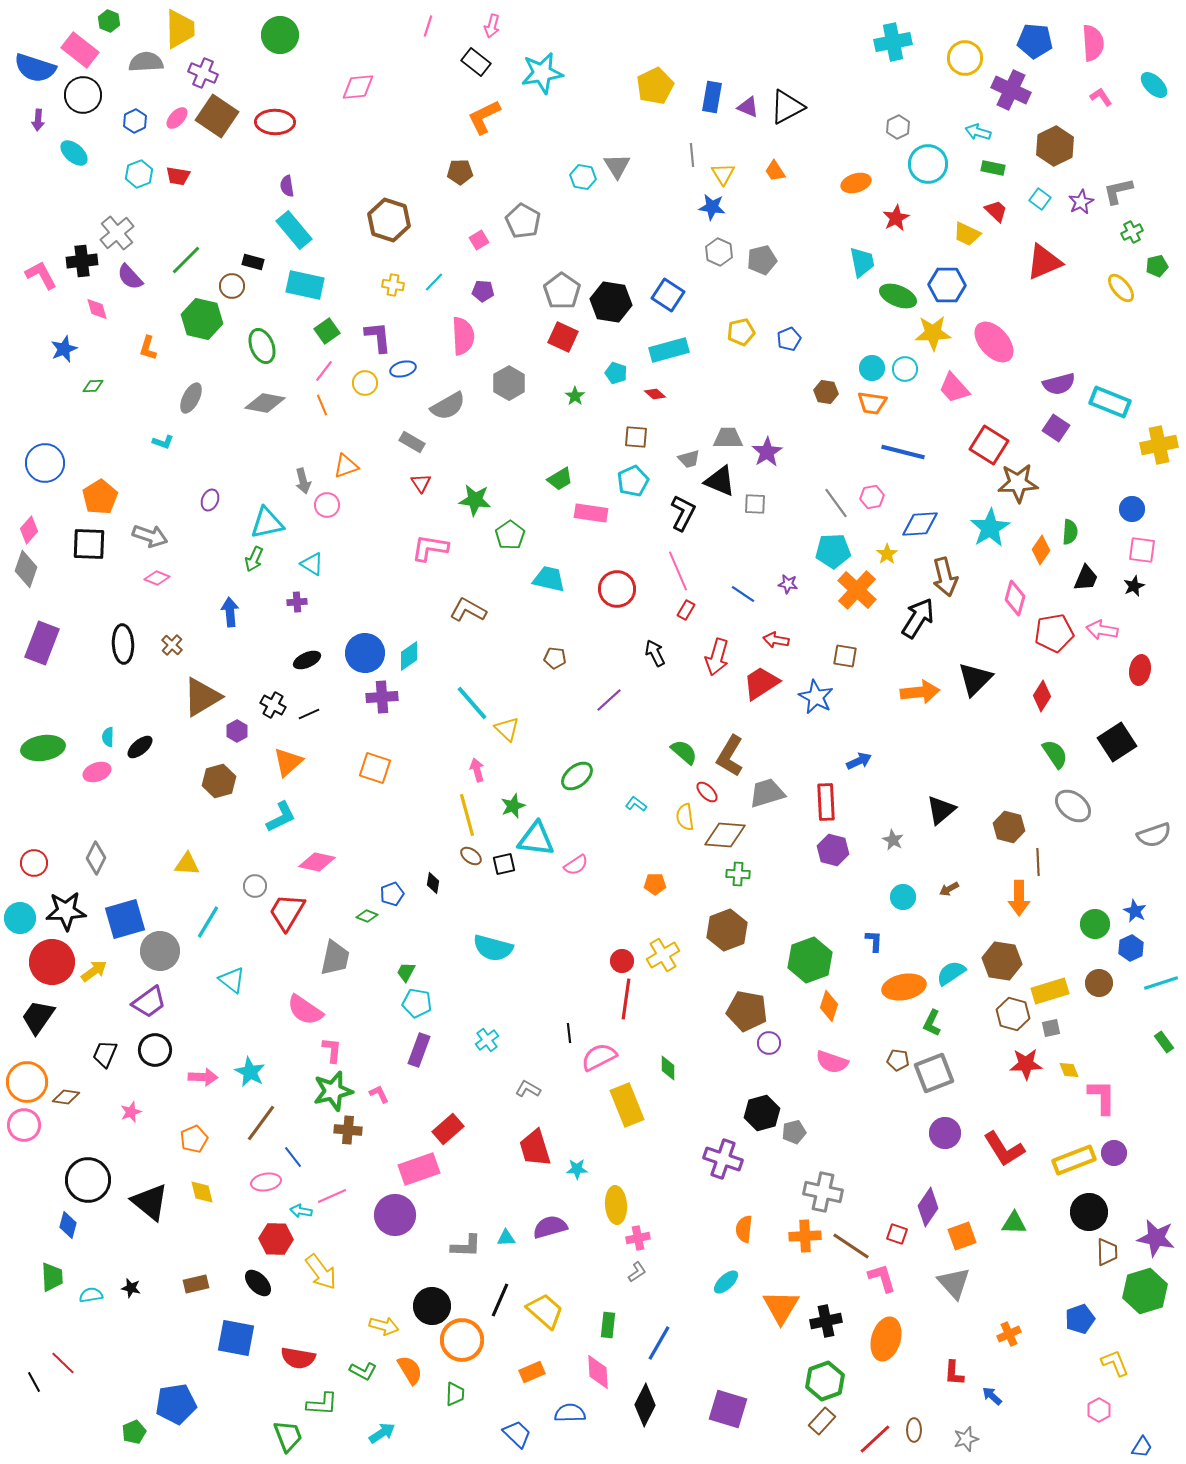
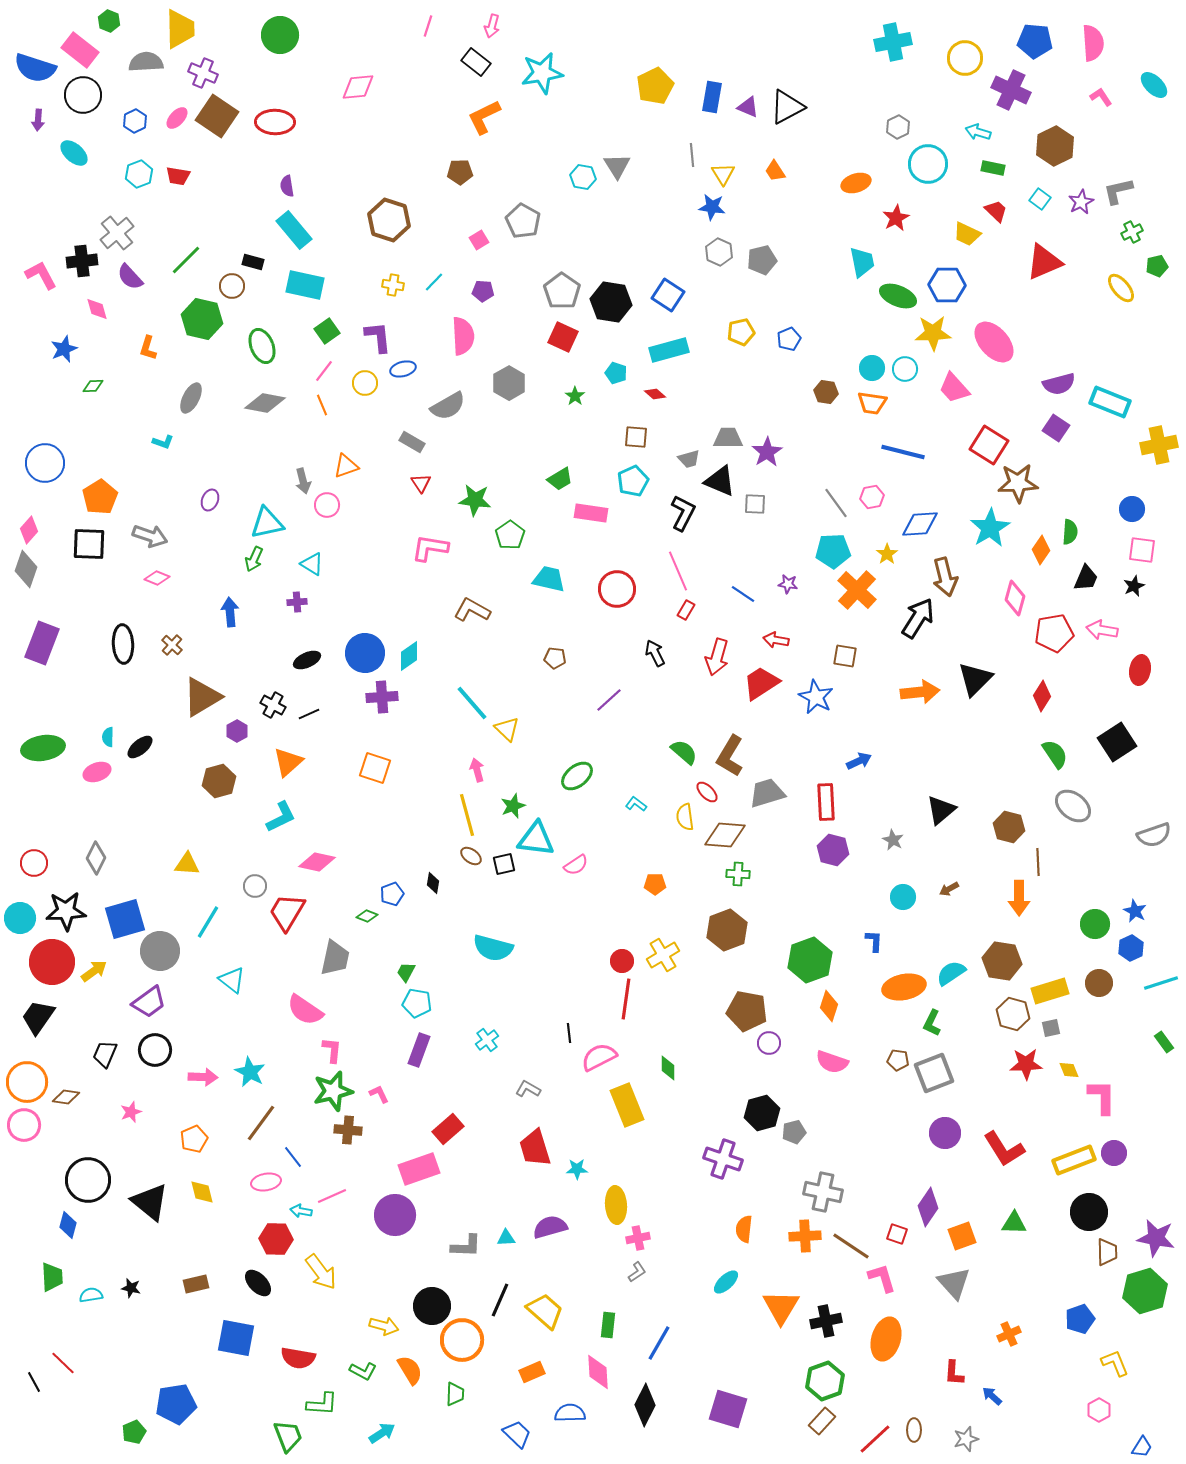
brown L-shape at (468, 610): moved 4 px right
